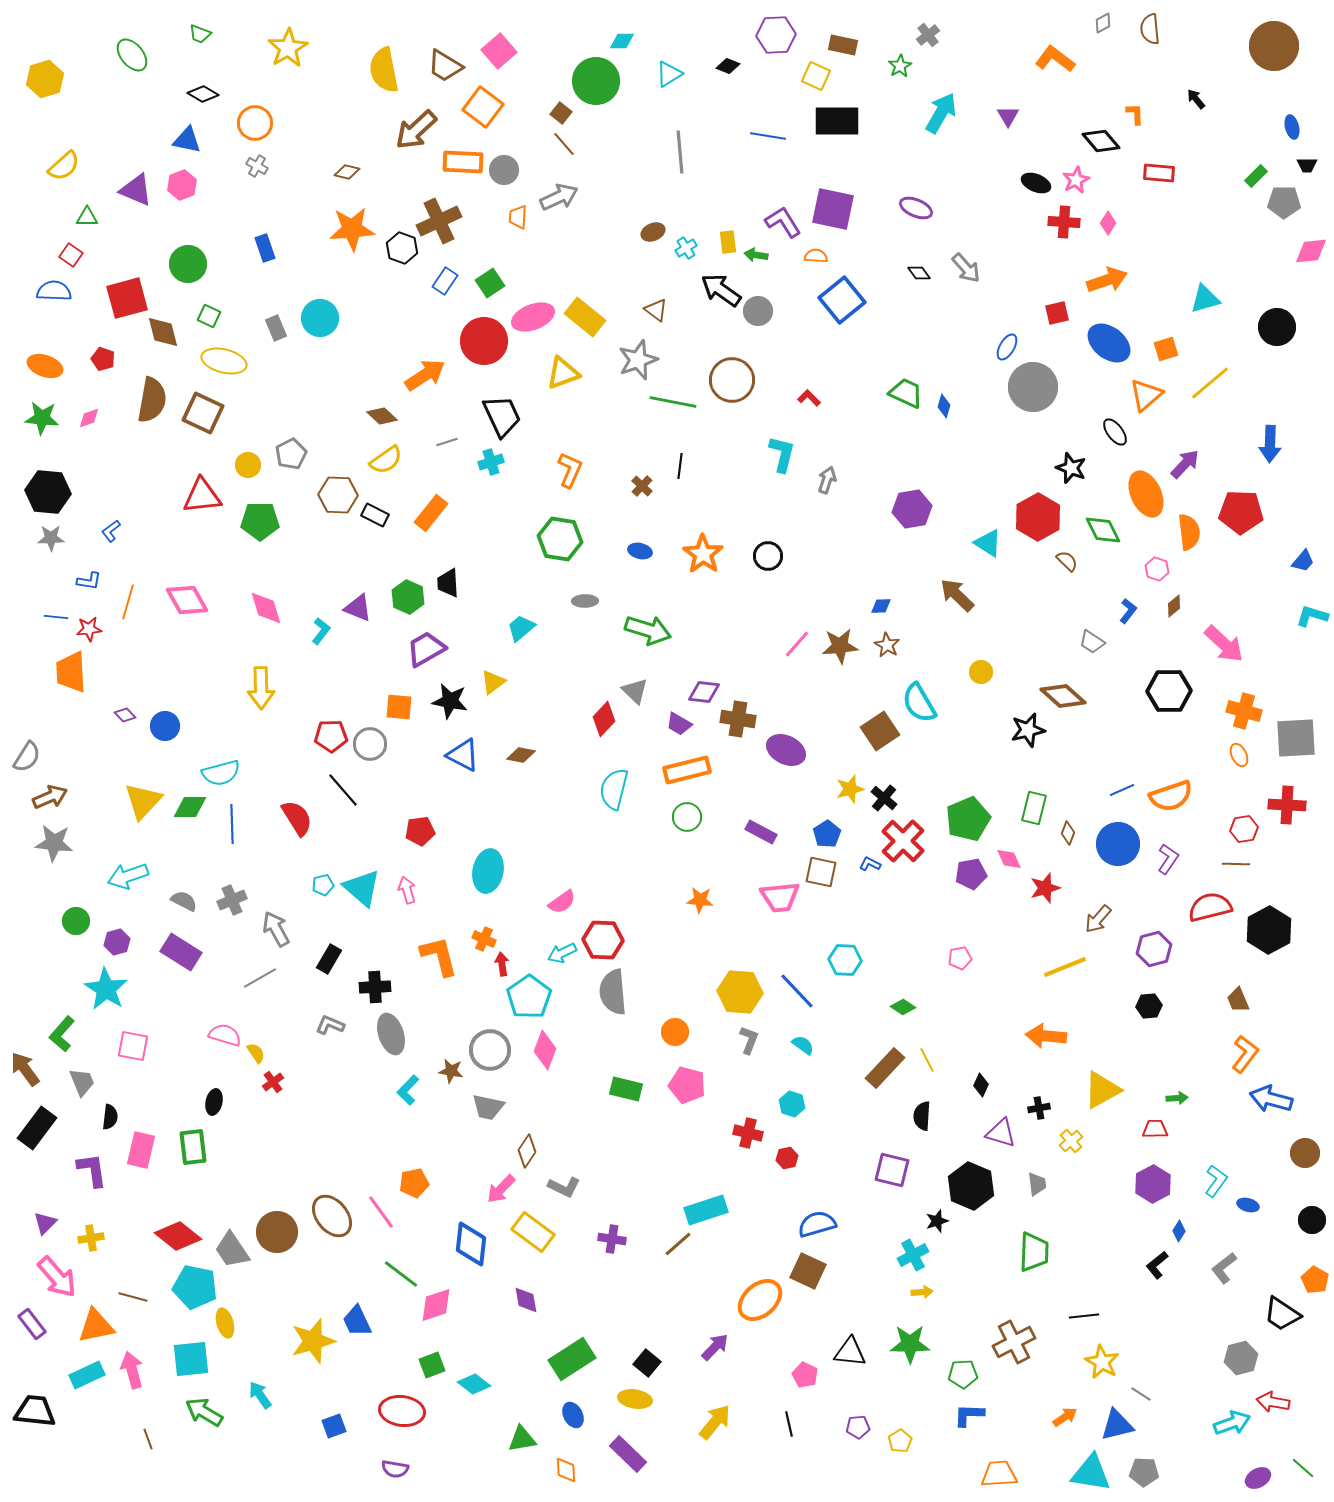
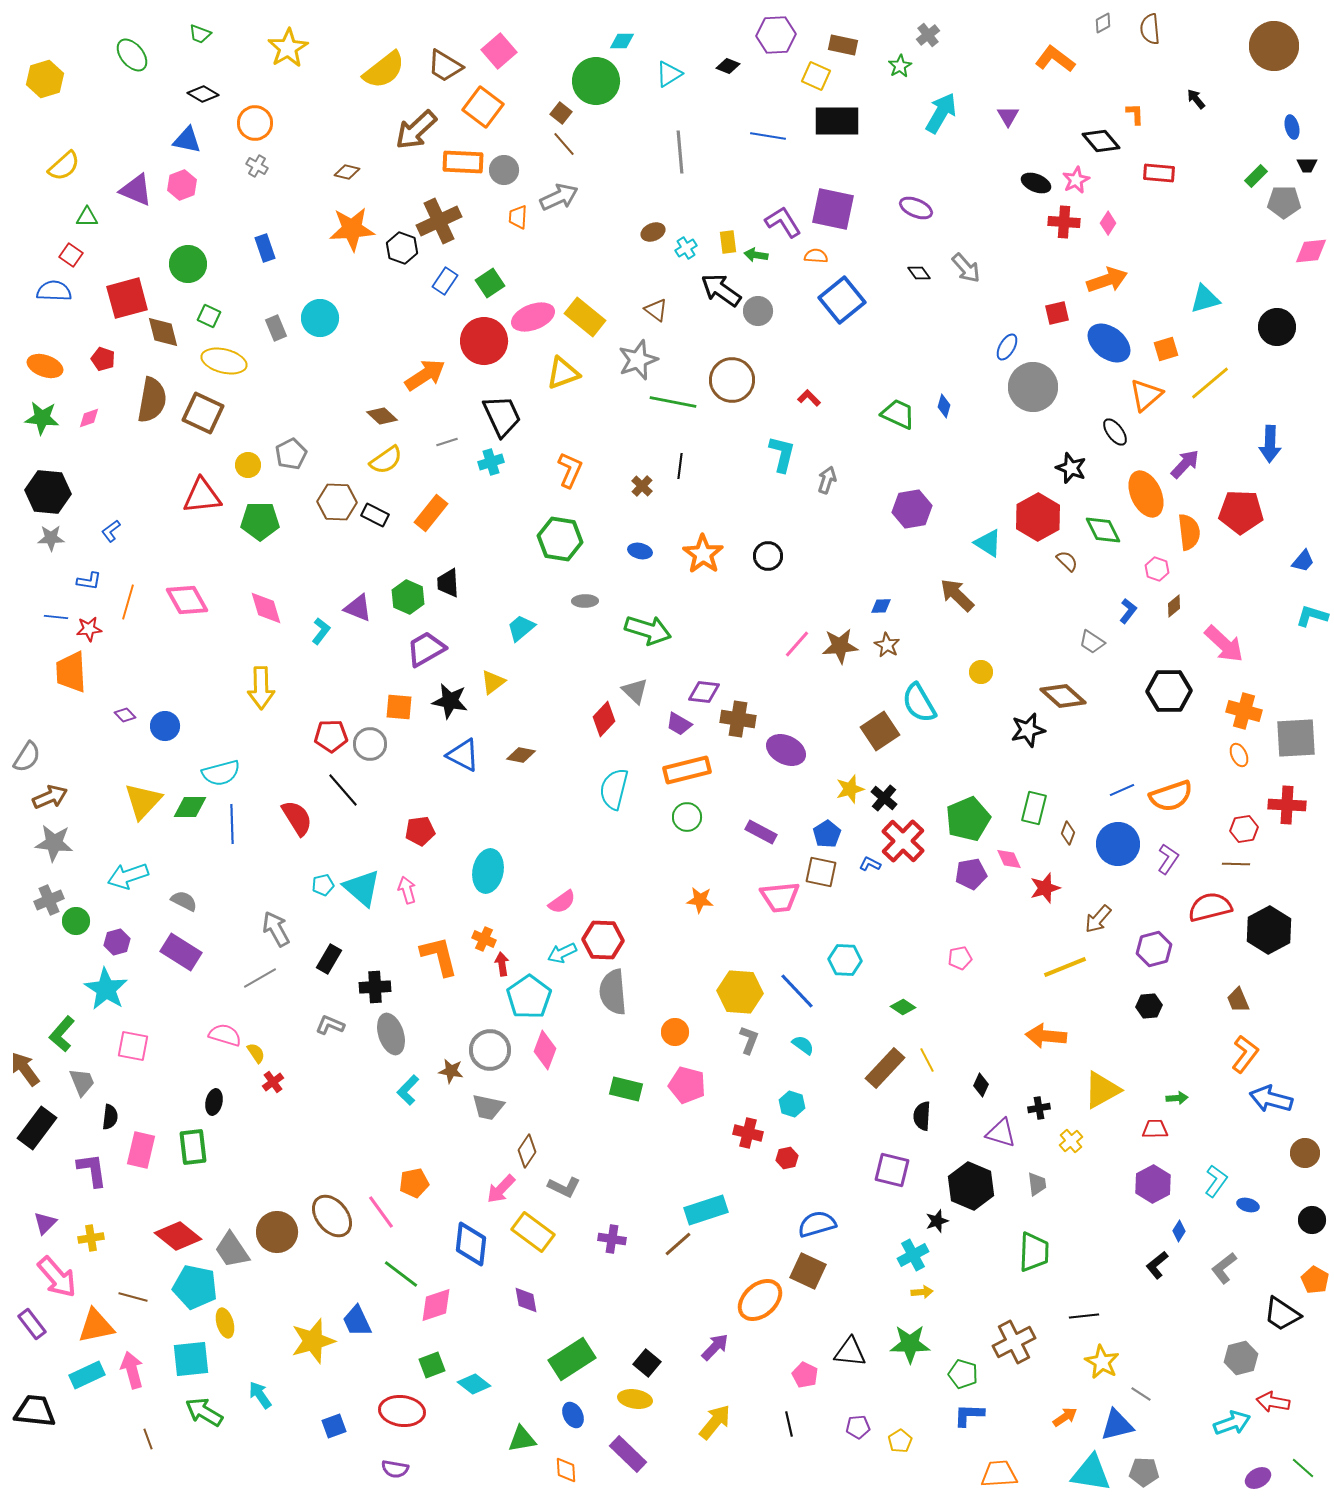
yellow semicircle at (384, 70): rotated 117 degrees counterclockwise
green trapezoid at (906, 393): moved 8 px left, 21 px down
brown hexagon at (338, 495): moved 1 px left, 7 px down
gray cross at (232, 900): moved 183 px left
green pentagon at (963, 1374): rotated 20 degrees clockwise
